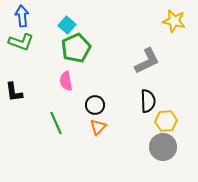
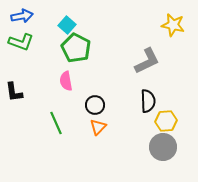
blue arrow: rotated 85 degrees clockwise
yellow star: moved 1 px left, 4 px down
green pentagon: rotated 20 degrees counterclockwise
